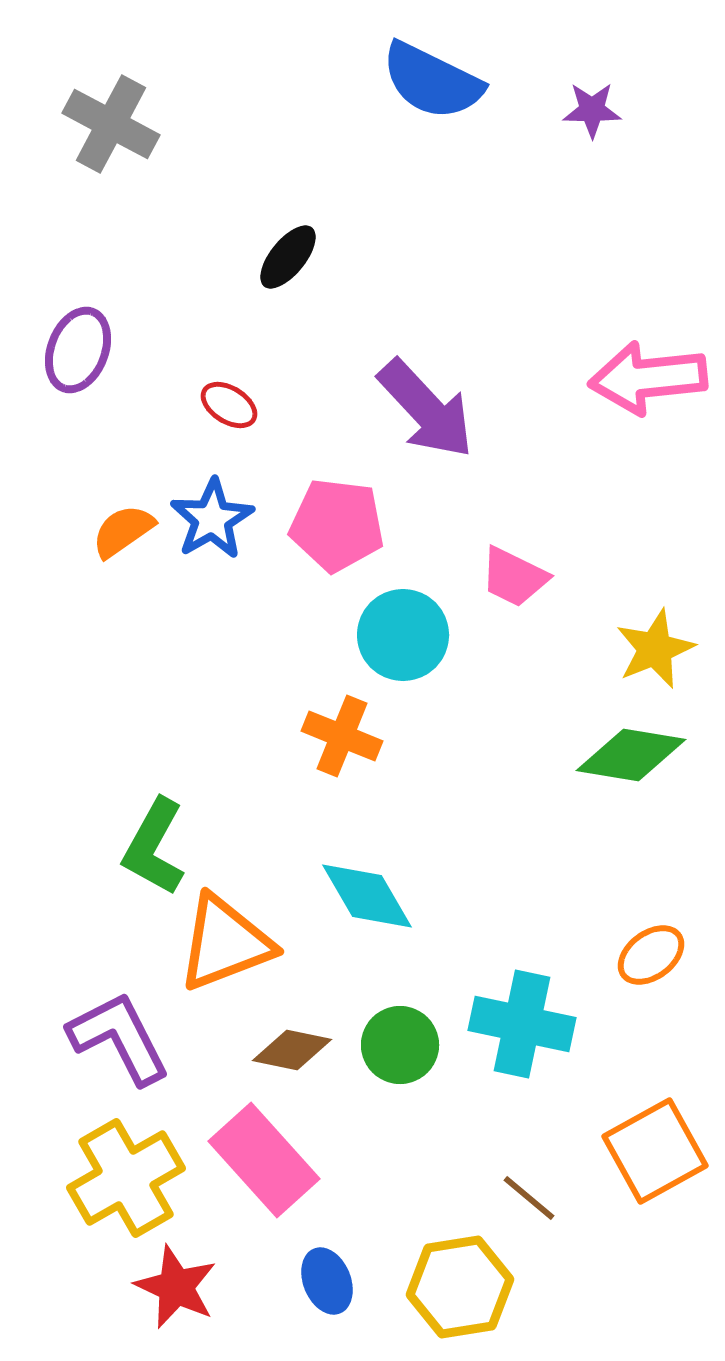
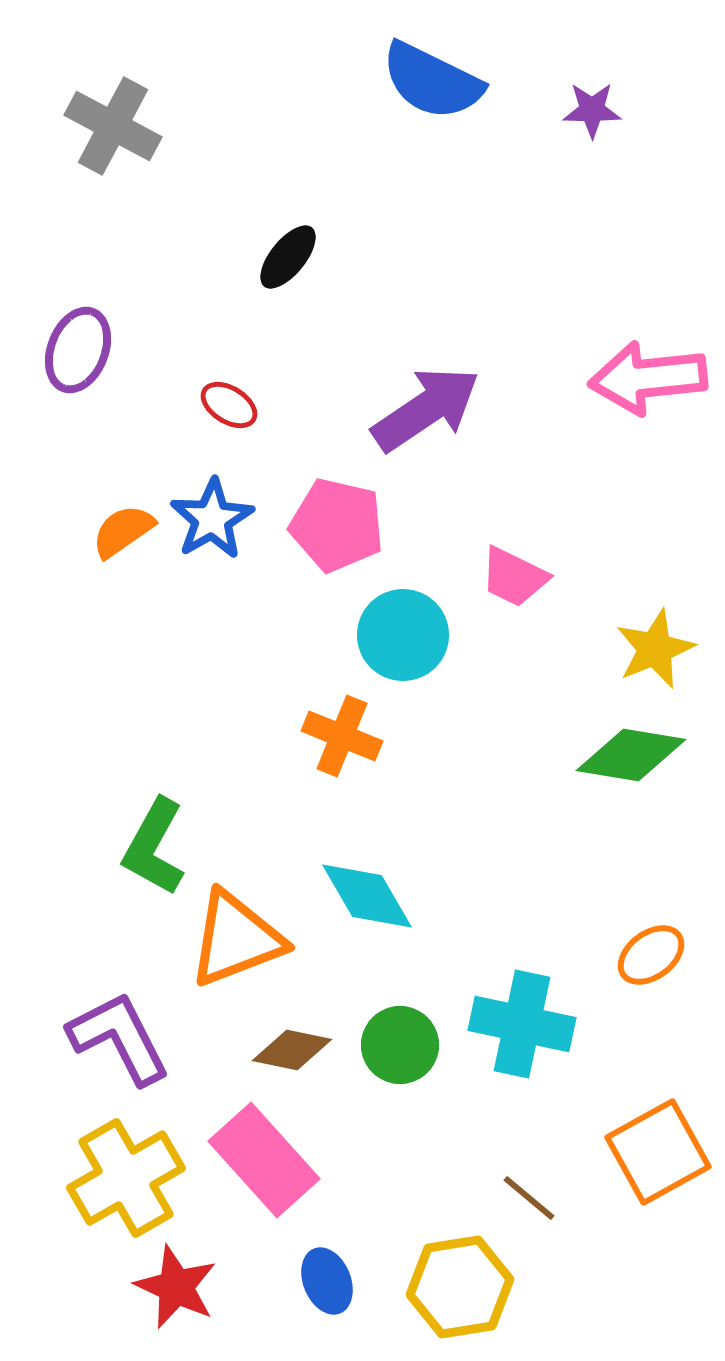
gray cross: moved 2 px right, 2 px down
purple arrow: rotated 81 degrees counterclockwise
pink pentagon: rotated 6 degrees clockwise
orange triangle: moved 11 px right, 4 px up
orange square: moved 3 px right, 1 px down
